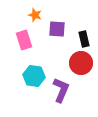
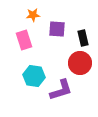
orange star: moved 2 px left; rotated 24 degrees counterclockwise
black rectangle: moved 1 px left, 1 px up
red circle: moved 1 px left
purple L-shape: rotated 50 degrees clockwise
